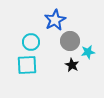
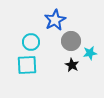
gray circle: moved 1 px right
cyan star: moved 2 px right, 1 px down
